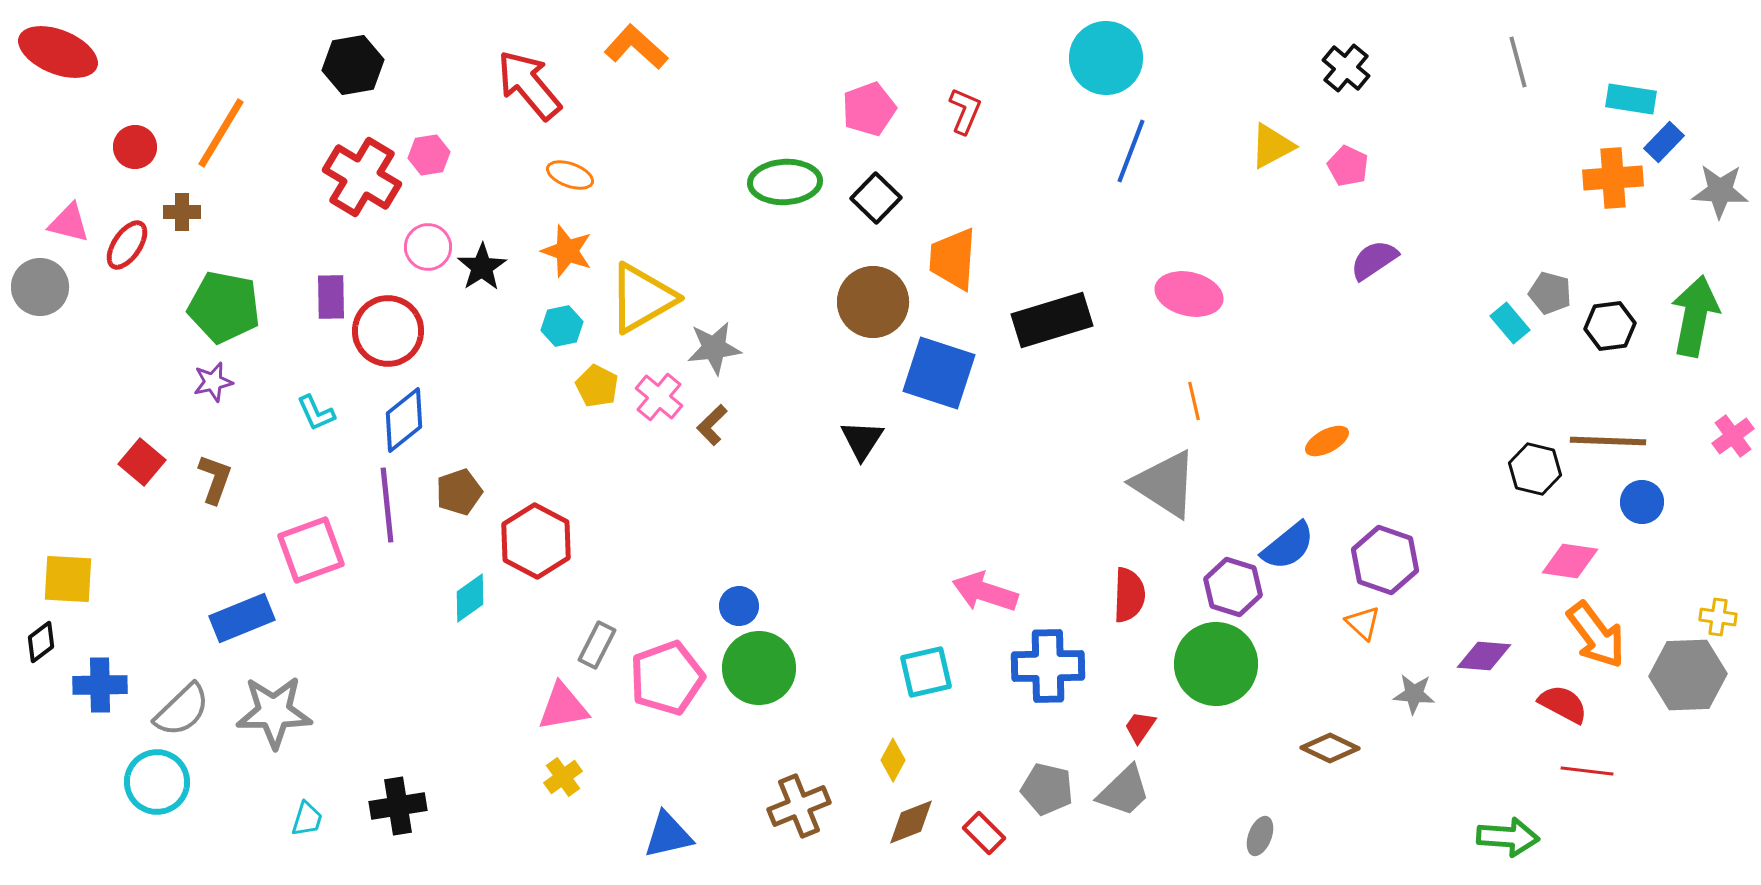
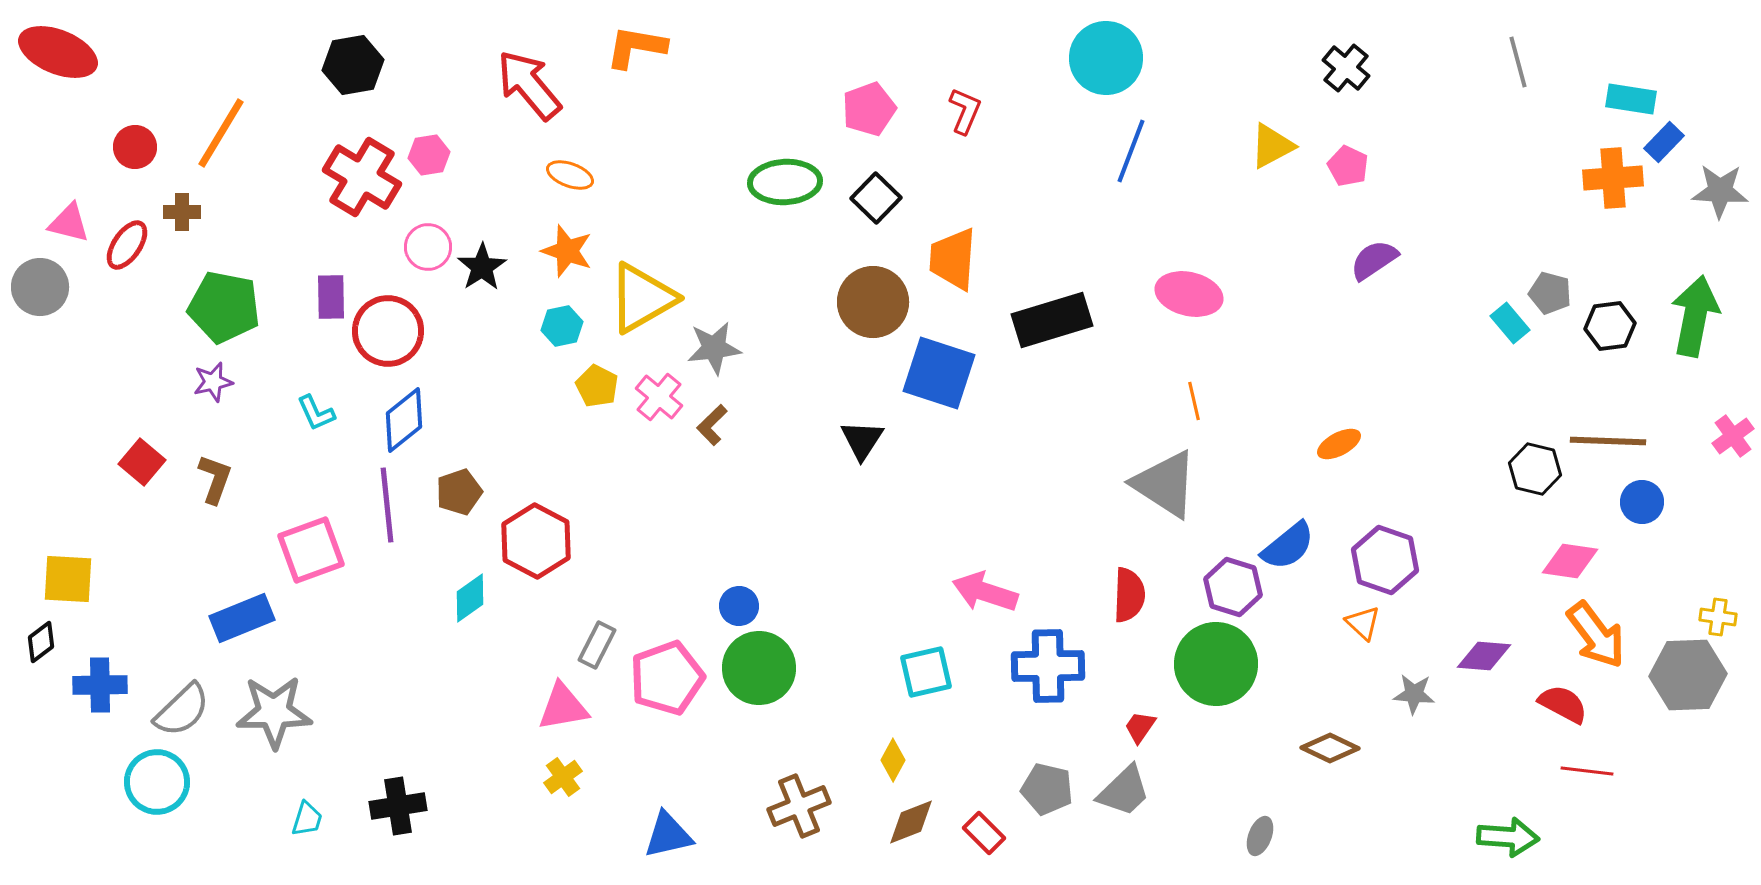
orange L-shape at (636, 47): rotated 32 degrees counterclockwise
orange ellipse at (1327, 441): moved 12 px right, 3 px down
